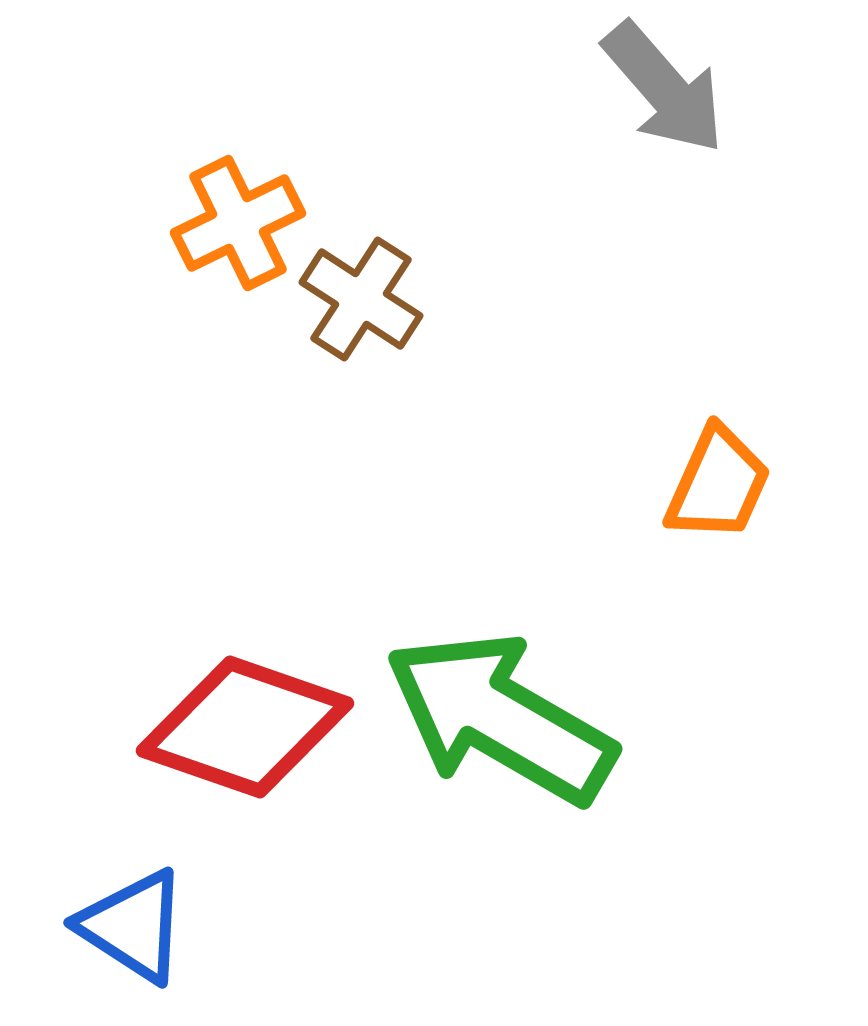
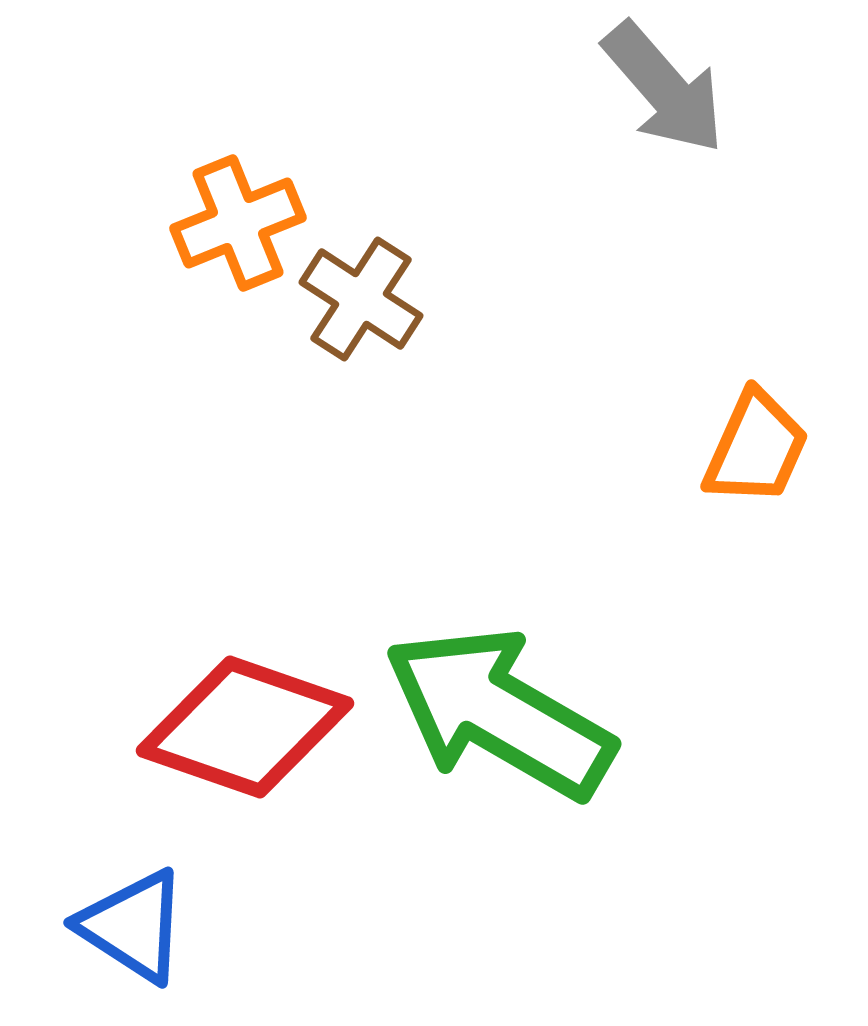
orange cross: rotated 4 degrees clockwise
orange trapezoid: moved 38 px right, 36 px up
green arrow: moved 1 px left, 5 px up
